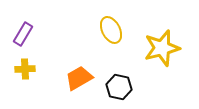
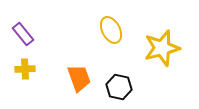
purple rectangle: rotated 70 degrees counterclockwise
orange trapezoid: rotated 100 degrees clockwise
